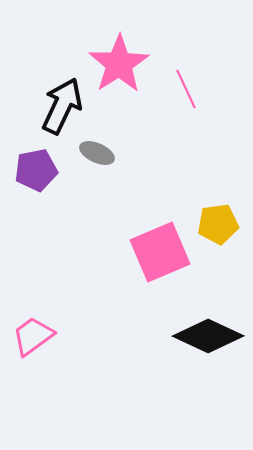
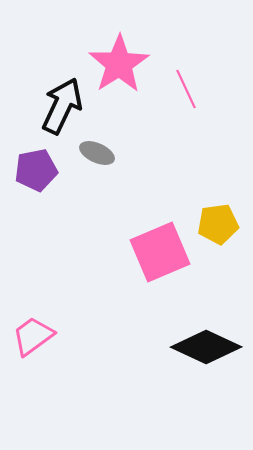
black diamond: moved 2 px left, 11 px down
